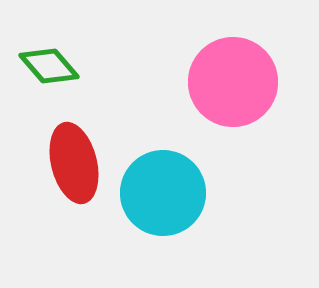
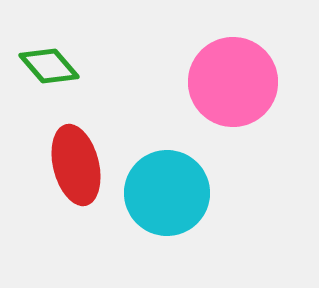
red ellipse: moved 2 px right, 2 px down
cyan circle: moved 4 px right
